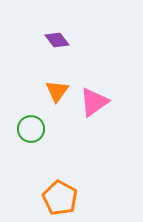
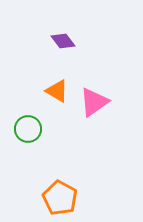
purple diamond: moved 6 px right, 1 px down
orange triangle: rotated 35 degrees counterclockwise
green circle: moved 3 px left
